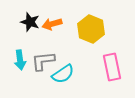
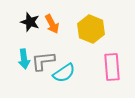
orange arrow: rotated 102 degrees counterclockwise
cyan arrow: moved 4 px right, 1 px up
pink rectangle: rotated 8 degrees clockwise
cyan semicircle: moved 1 px right, 1 px up
